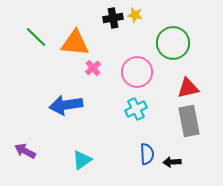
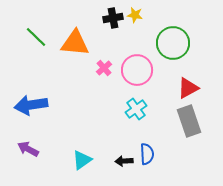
pink cross: moved 11 px right
pink circle: moved 2 px up
red triangle: rotated 15 degrees counterclockwise
blue arrow: moved 35 px left
cyan cross: rotated 10 degrees counterclockwise
gray rectangle: rotated 8 degrees counterclockwise
purple arrow: moved 3 px right, 2 px up
black arrow: moved 48 px left, 1 px up
